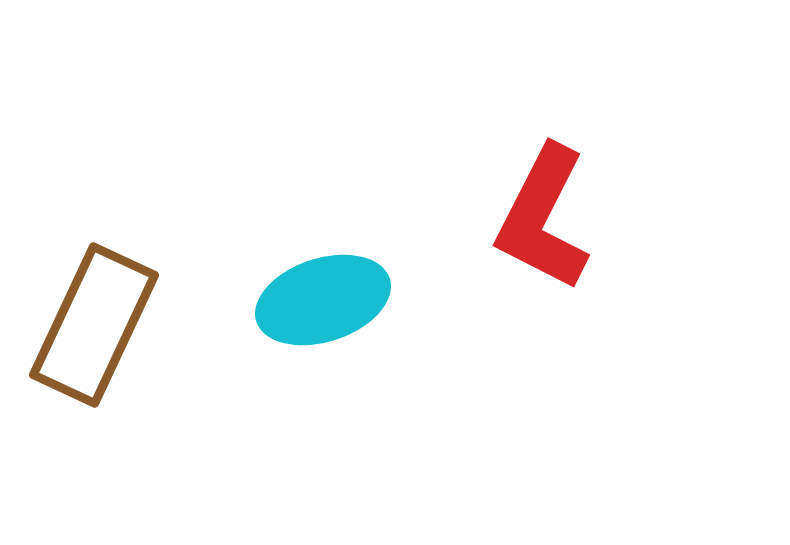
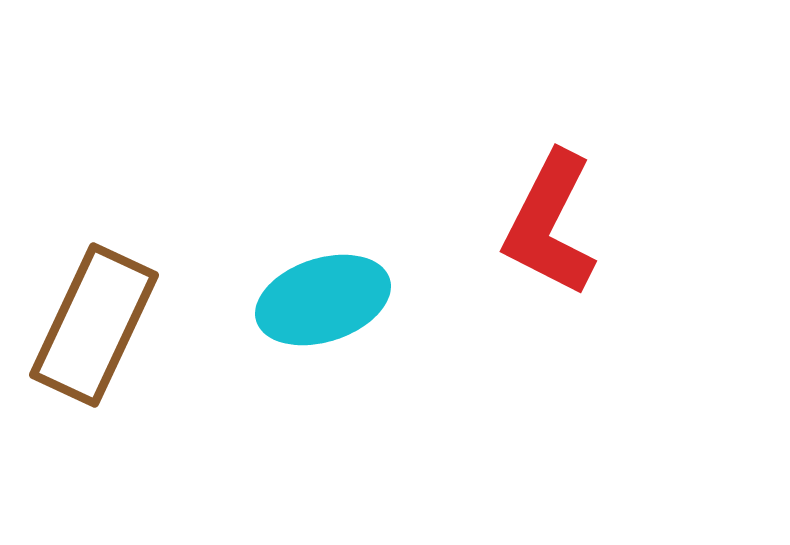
red L-shape: moved 7 px right, 6 px down
